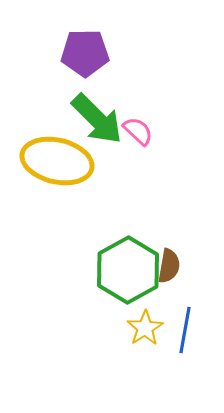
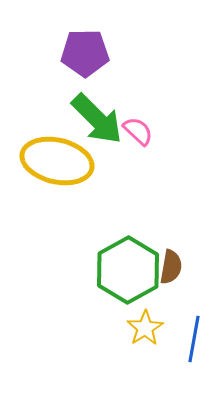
brown semicircle: moved 2 px right, 1 px down
blue line: moved 9 px right, 9 px down
